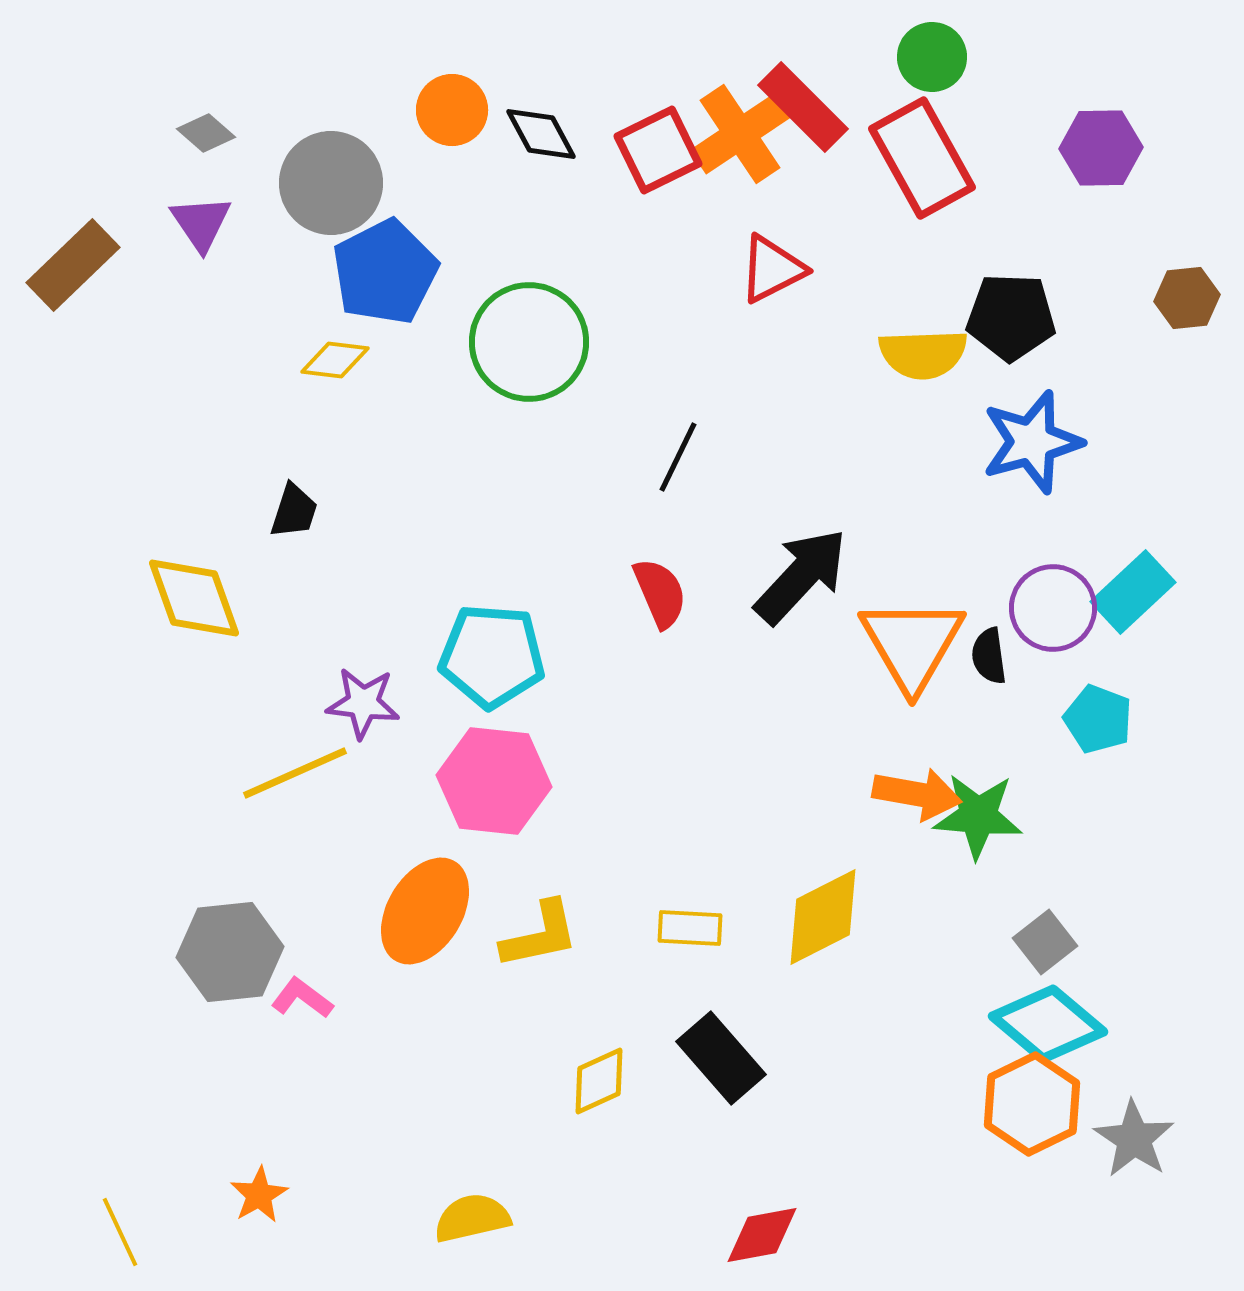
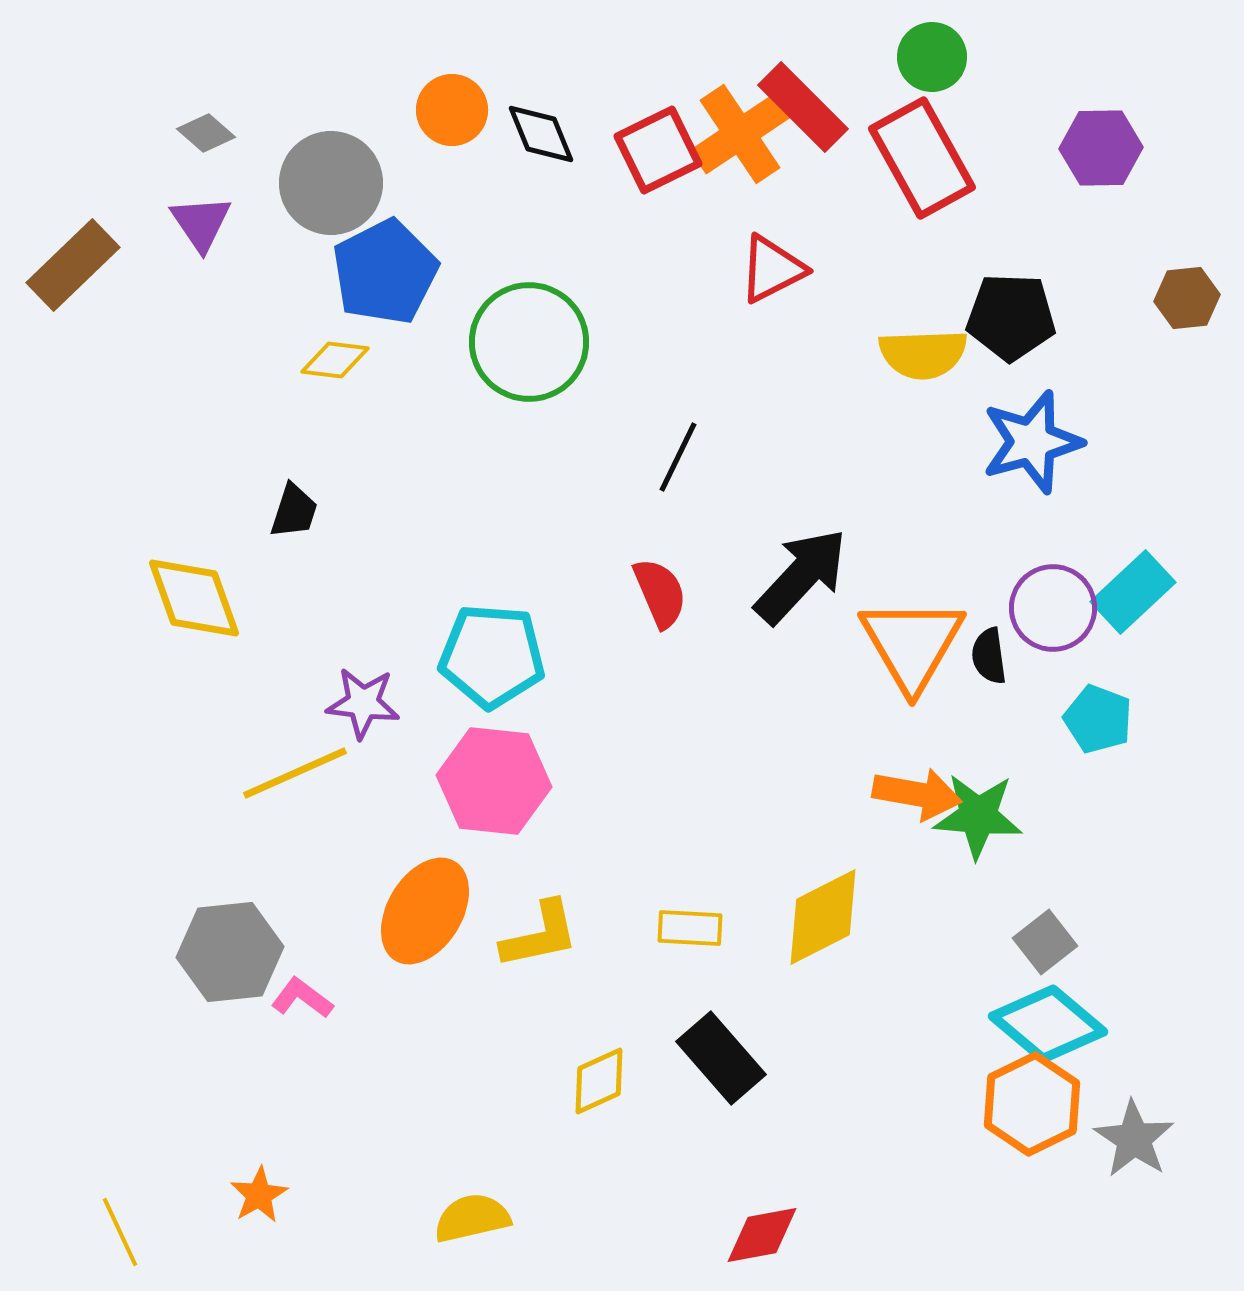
black diamond at (541, 134): rotated 6 degrees clockwise
